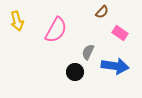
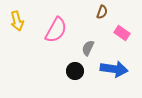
brown semicircle: rotated 24 degrees counterclockwise
pink rectangle: moved 2 px right
gray semicircle: moved 4 px up
blue arrow: moved 1 px left, 3 px down
black circle: moved 1 px up
